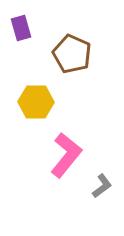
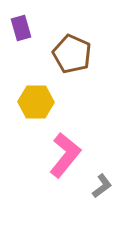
pink L-shape: moved 1 px left
